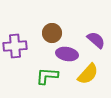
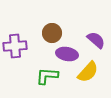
yellow semicircle: moved 2 px up
